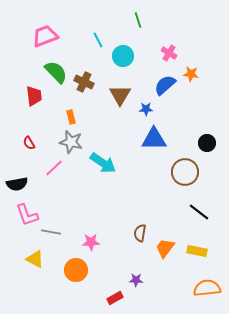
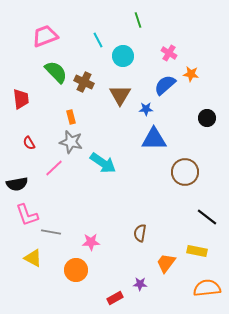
red trapezoid: moved 13 px left, 3 px down
black circle: moved 25 px up
black line: moved 8 px right, 5 px down
orange trapezoid: moved 1 px right, 15 px down
yellow triangle: moved 2 px left, 1 px up
purple star: moved 4 px right, 4 px down
